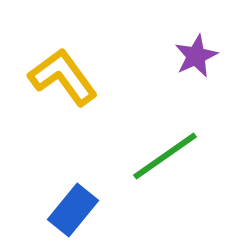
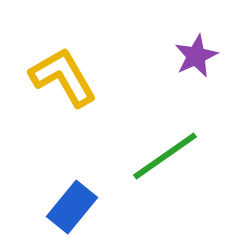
yellow L-shape: rotated 6 degrees clockwise
blue rectangle: moved 1 px left, 3 px up
